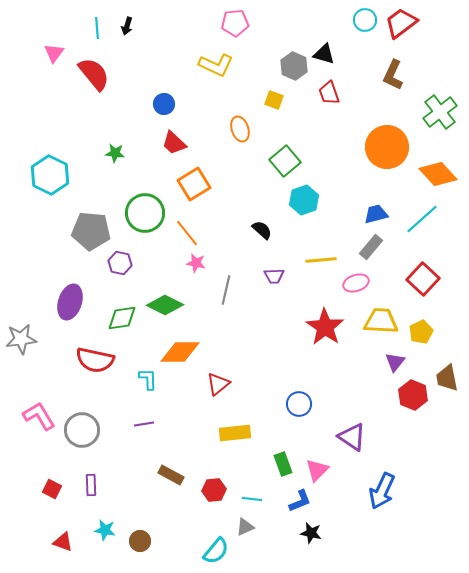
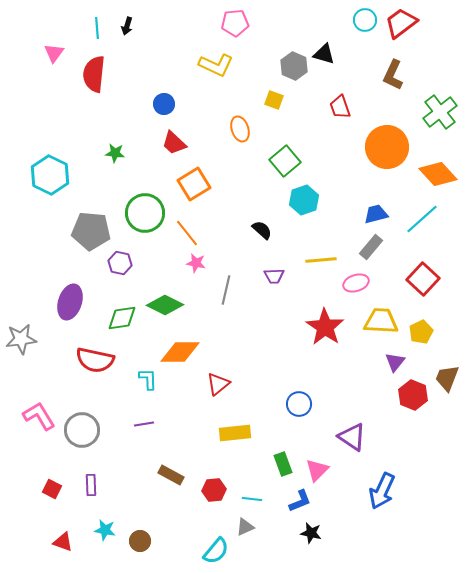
red semicircle at (94, 74): rotated 135 degrees counterclockwise
red trapezoid at (329, 93): moved 11 px right, 14 px down
brown trapezoid at (447, 378): rotated 32 degrees clockwise
